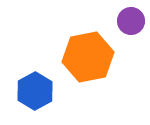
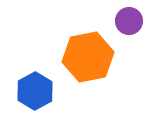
purple circle: moved 2 px left
